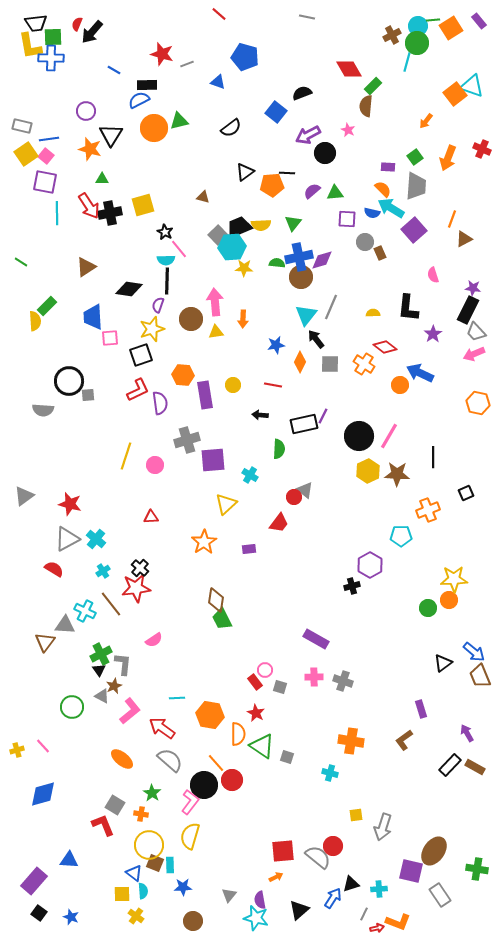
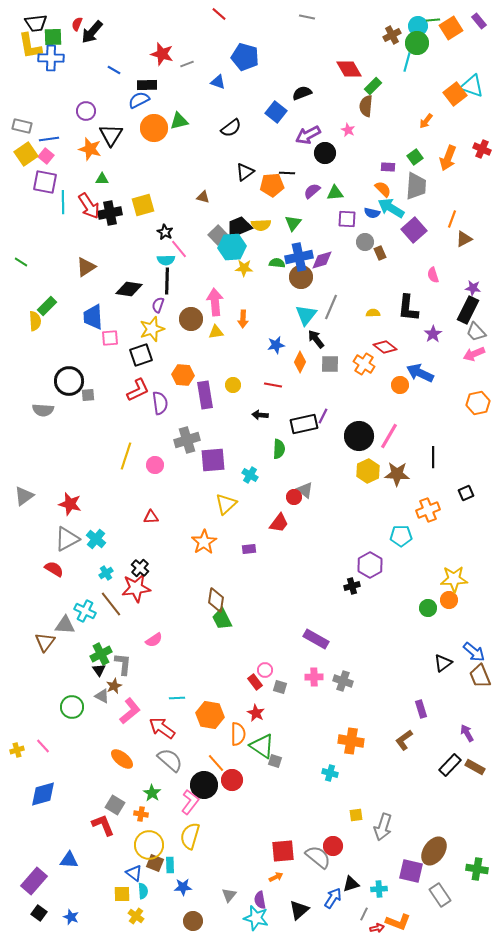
cyan line at (57, 213): moved 6 px right, 11 px up
orange hexagon at (478, 403): rotated 25 degrees counterclockwise
cyan cross at (103, 571): moved 3 px right, 2 px down
gray square at (287, 757): moved 12 px left, 4 px down
